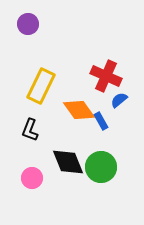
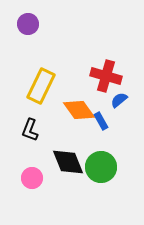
red cross: rotated 8 degrees counterclockwise
